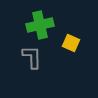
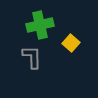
yellow square: rotated 18 degrees clockwise
